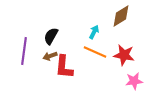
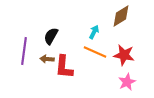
brown arrow: moved 3 px left, 3 px down; rotated 24 degrees clockwise
pink star: moved 7 px left, 1 px down; rotated 18 degrees counterclockwise
